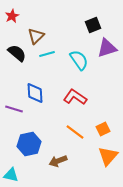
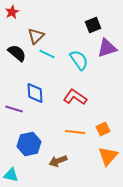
red star: moved 4 px up
cyan line: rotated 42 degrees clockwise
orange line: rotated 30 degrees counterclockwise
